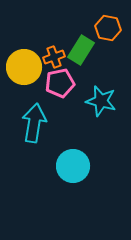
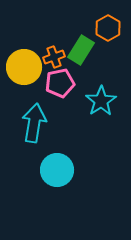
orange hexagon: rotated 20 degrees clockwise
cyan star: rotated 24 degrees clockwise
cyan circle: moved 16 px left, 4 px down
